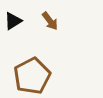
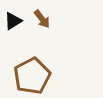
brown arrow: moved 8 px left, 2 px up
